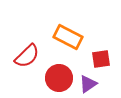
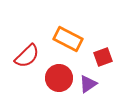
orange rectangle: moved 2 px down
red square: moved 2 px right, 2 px up; rotated 12 degrees counterclockwise
